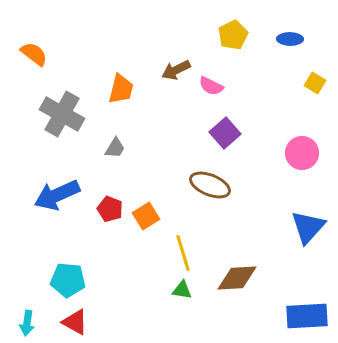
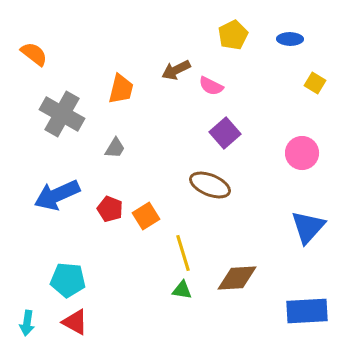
blue rectangle: moved 5 px up
